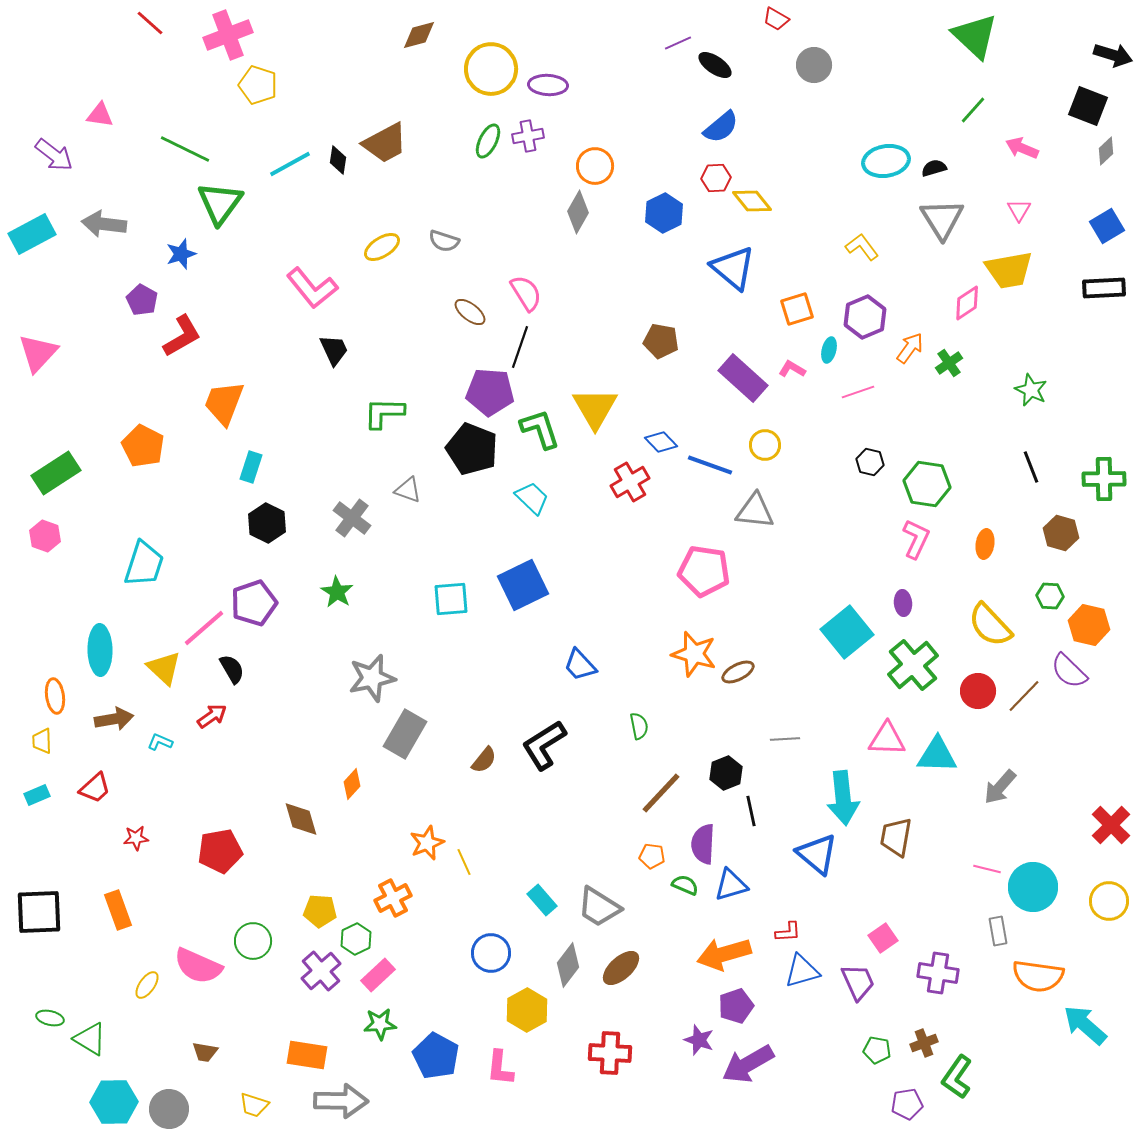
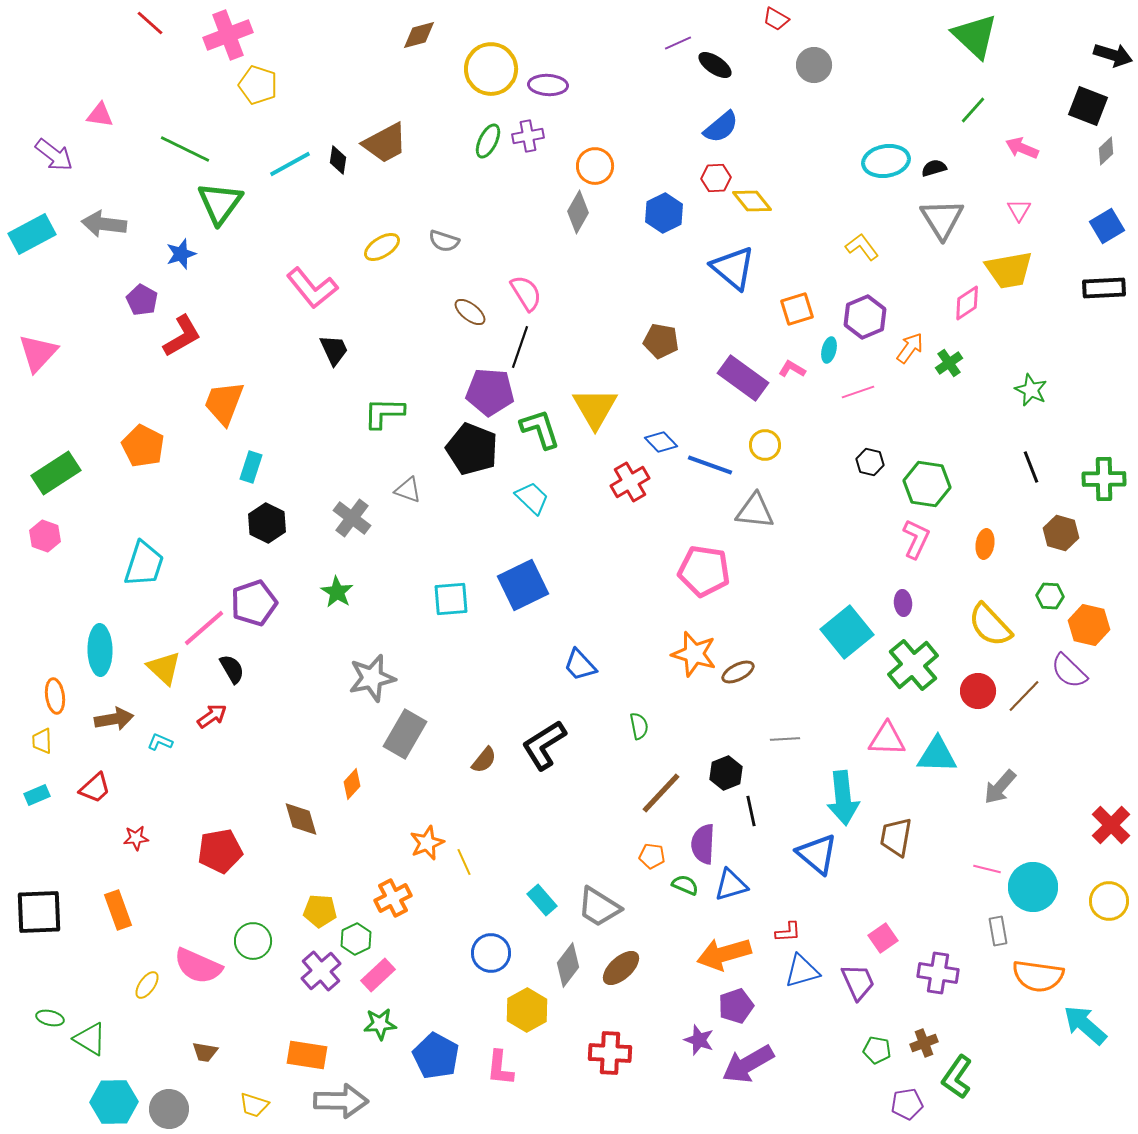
purple rectangle at (743, 378): rotated 6 degrees counterclockwise
